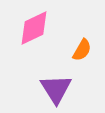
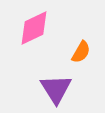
orange semicircle: moved 1 px left, 2 px down
